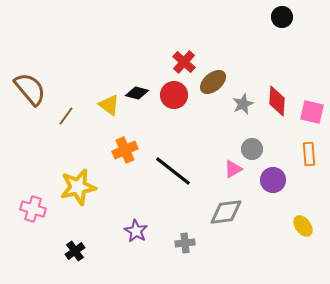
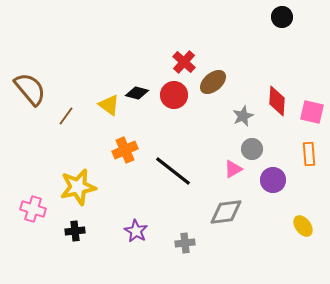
gray star: moved 12 px down
black cross: moved 20 px up; rotated 30 degrees clockwise
